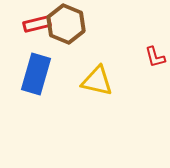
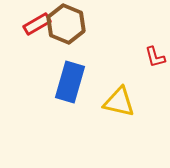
red rectangle: rotated 16 degrees counterclockwise
blue rectangle: moved 34 px right, 8 px down
yellow triangle: moved 22 px right, 21 px down
